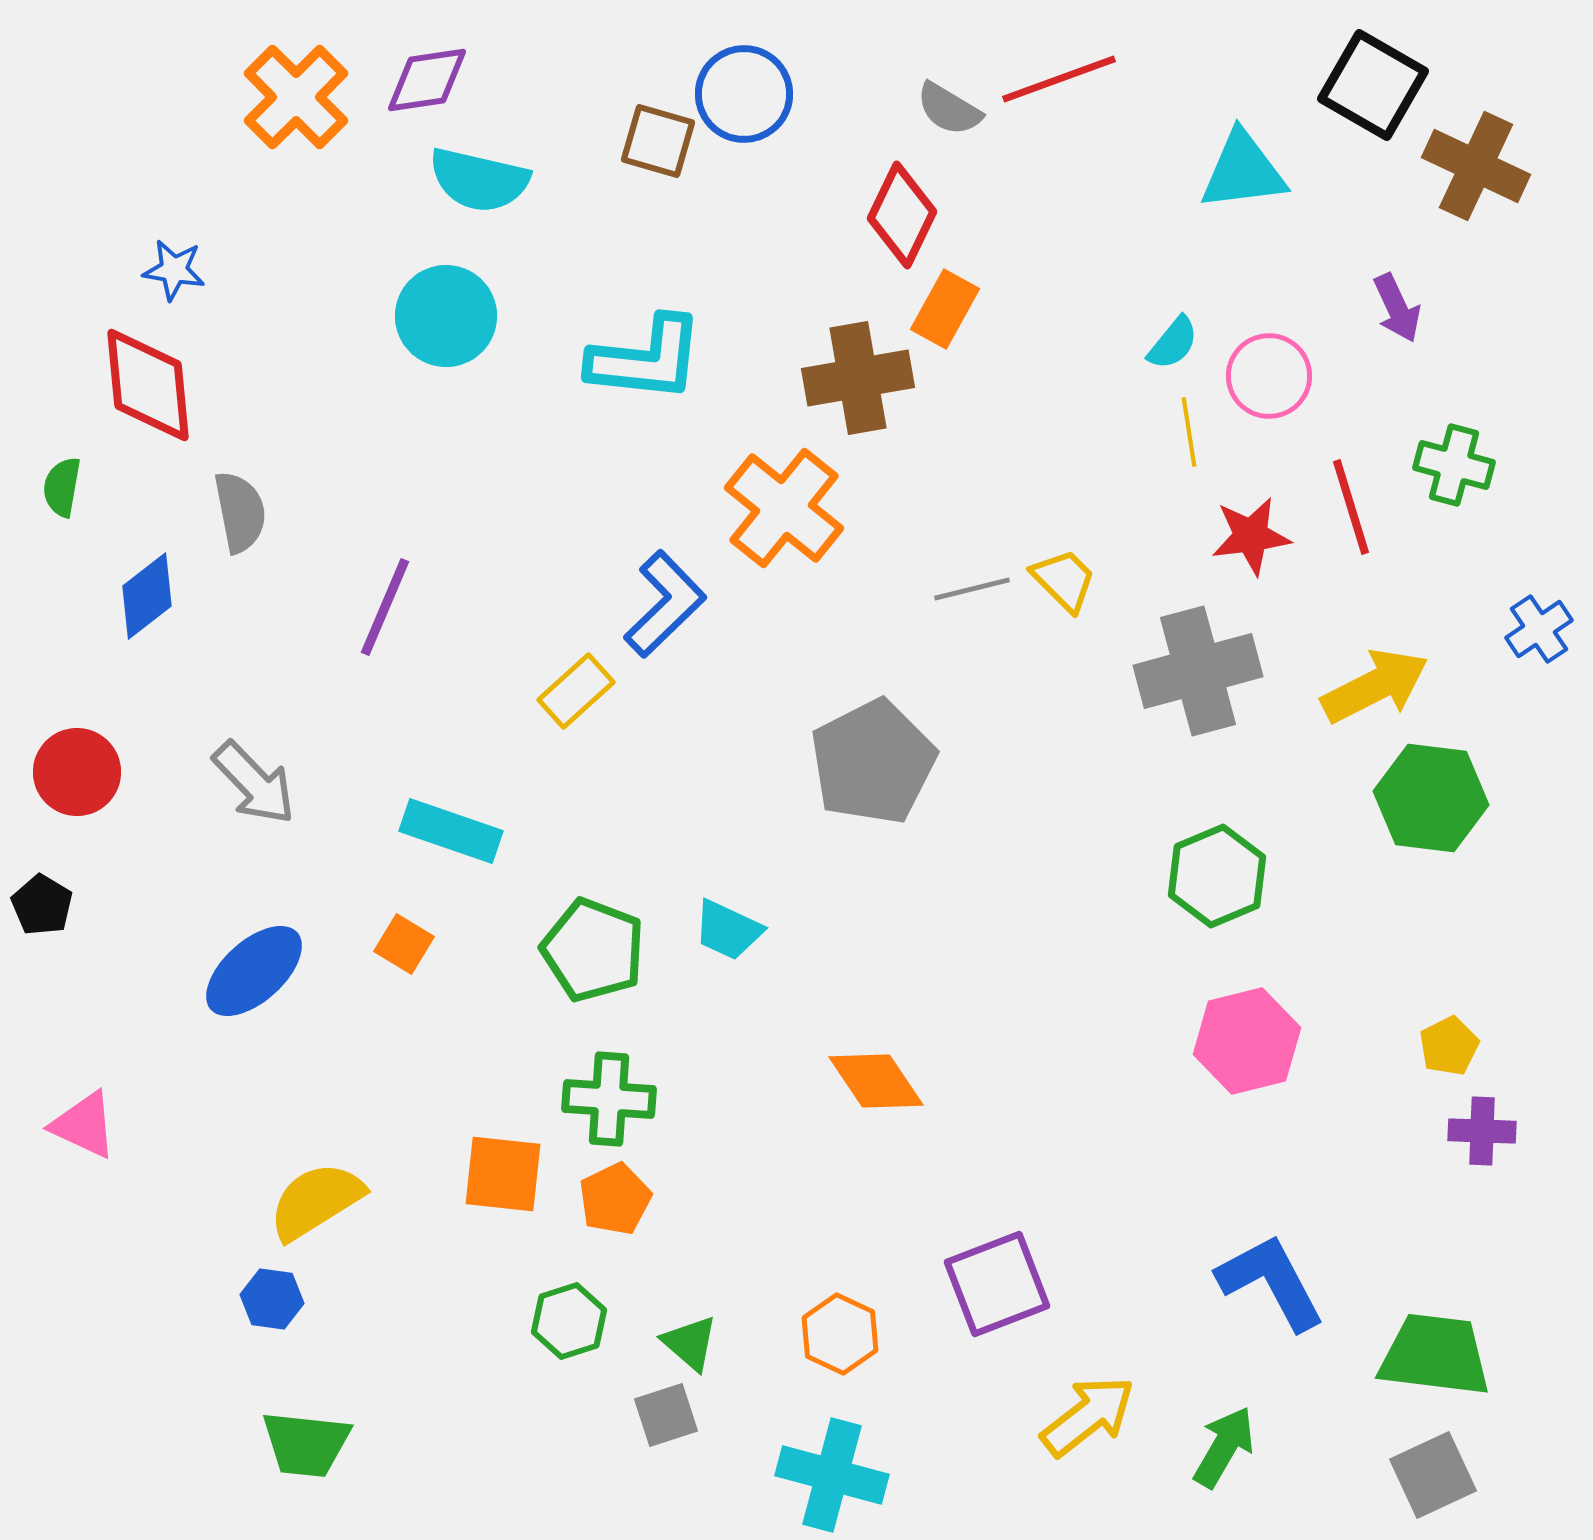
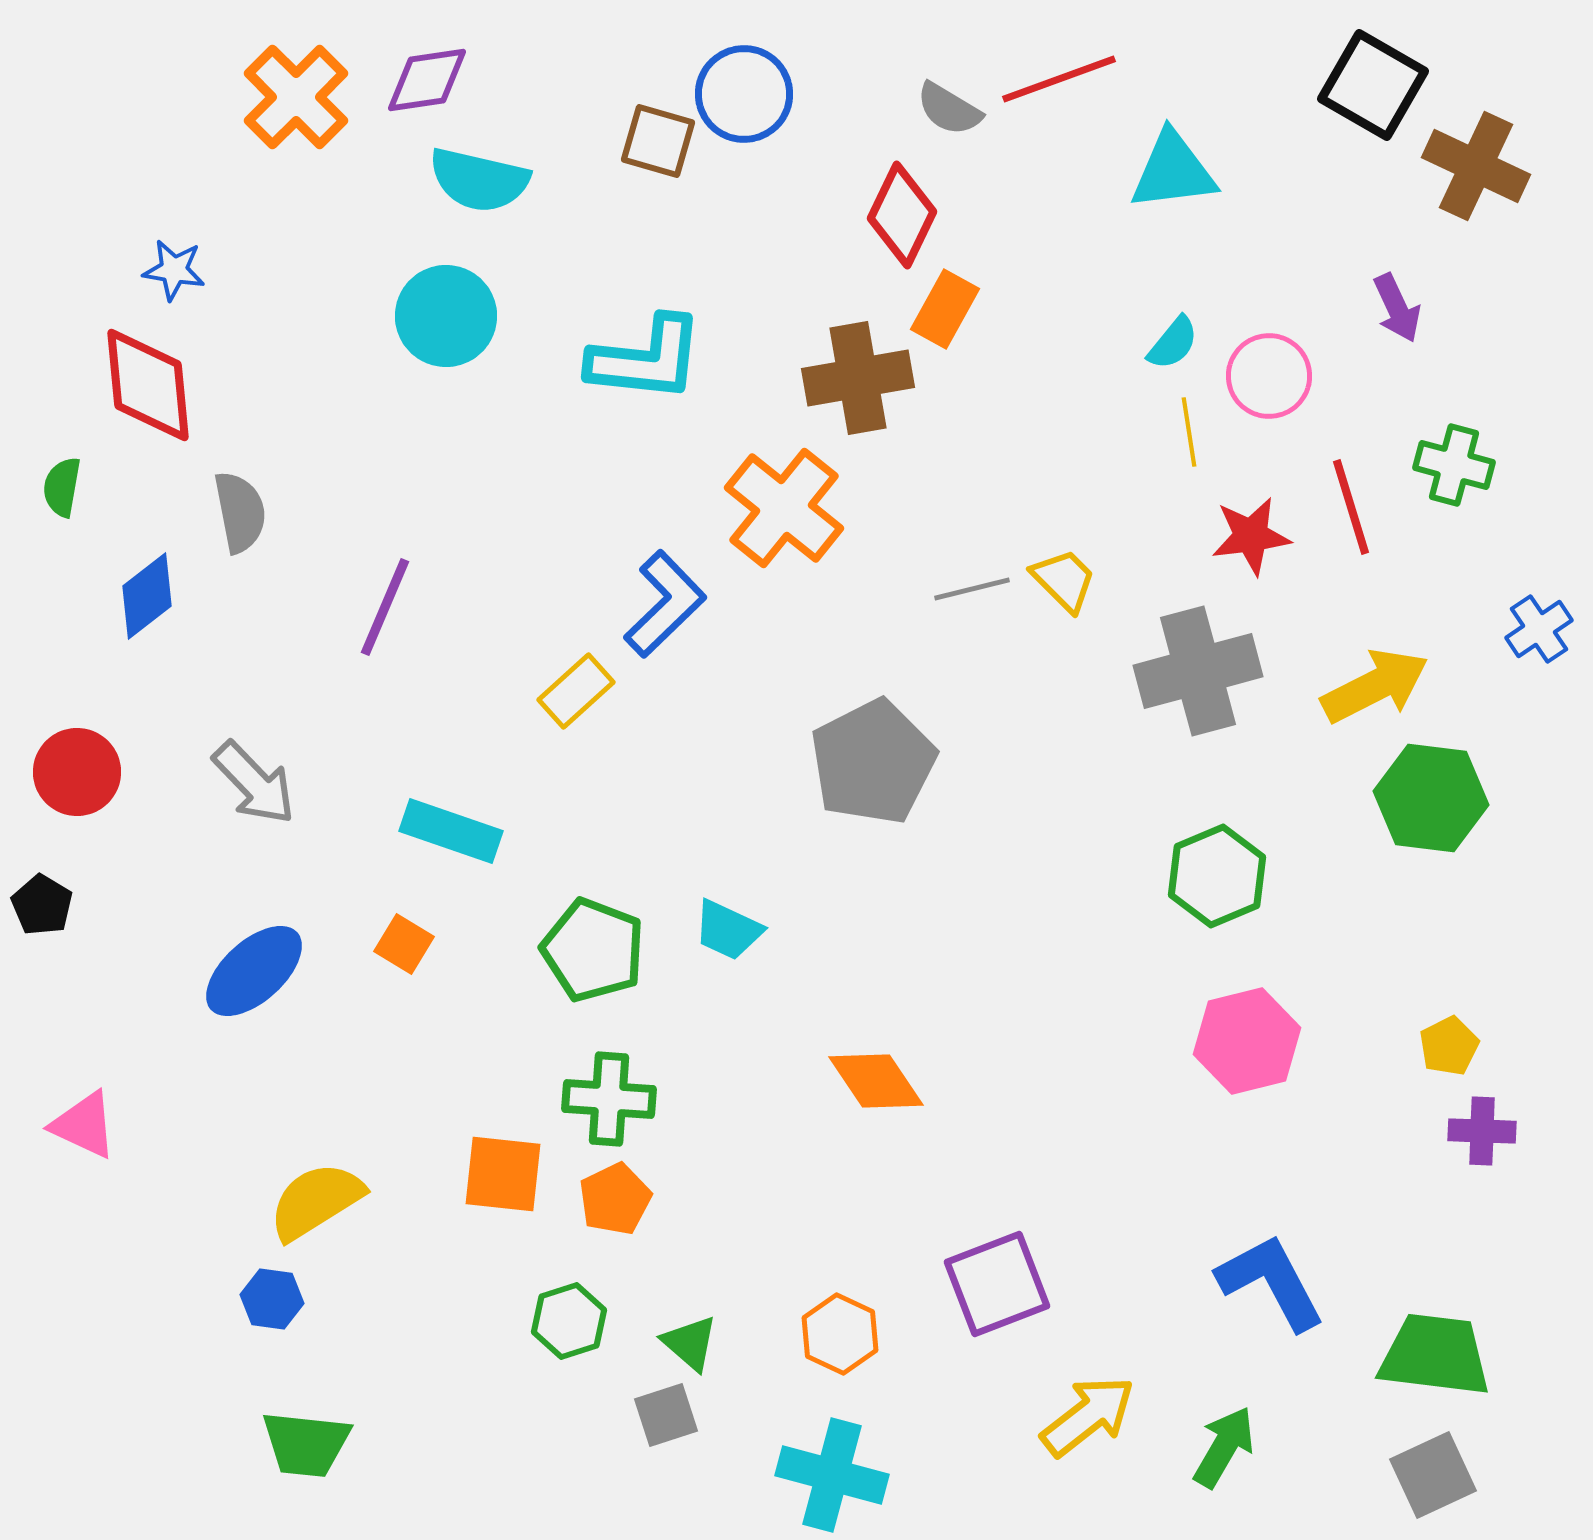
cyan triangle at (1243, 171): moved 70 px left
